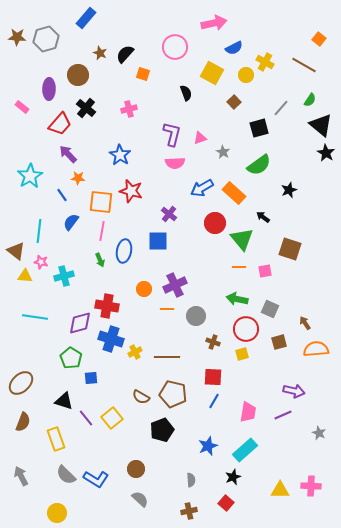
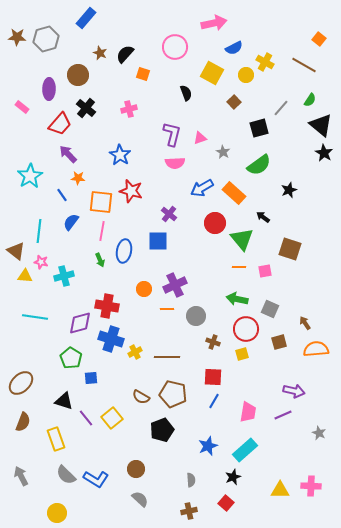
black star at (326, 153): moved 2 px left
